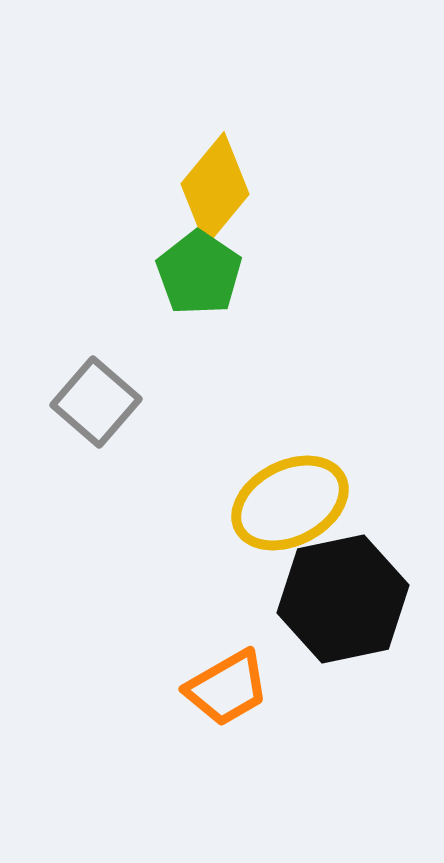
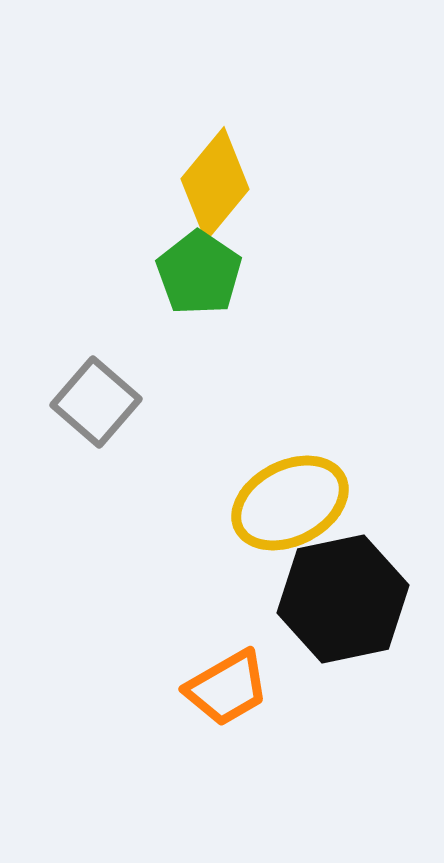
yellow diamond: moved 5 px up
